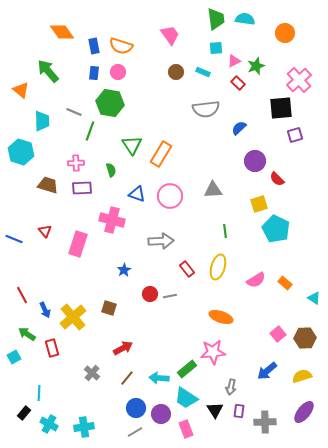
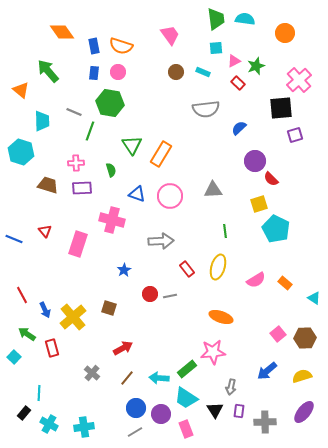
red semicircle at (277, 179): moved 6 px left
cyan square at (14, 357): rotated 16 degrees counterclockwise
